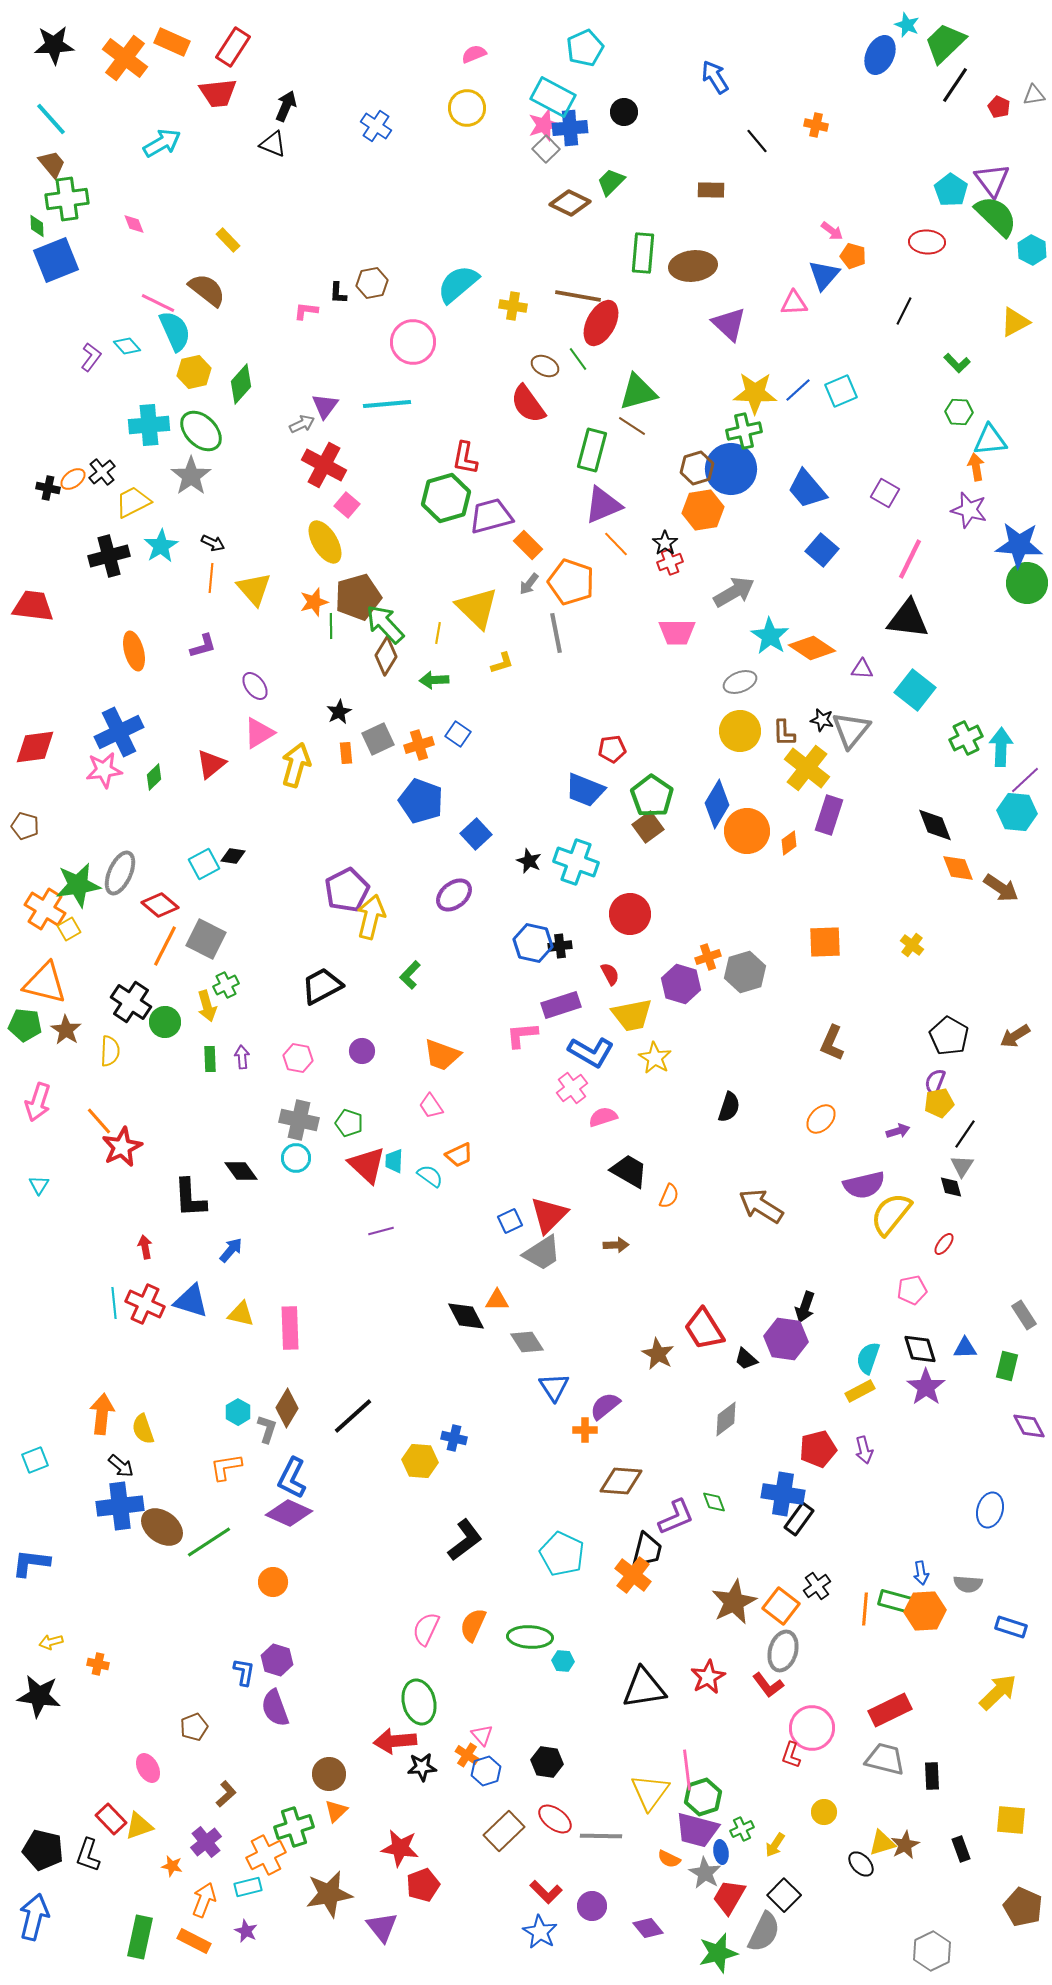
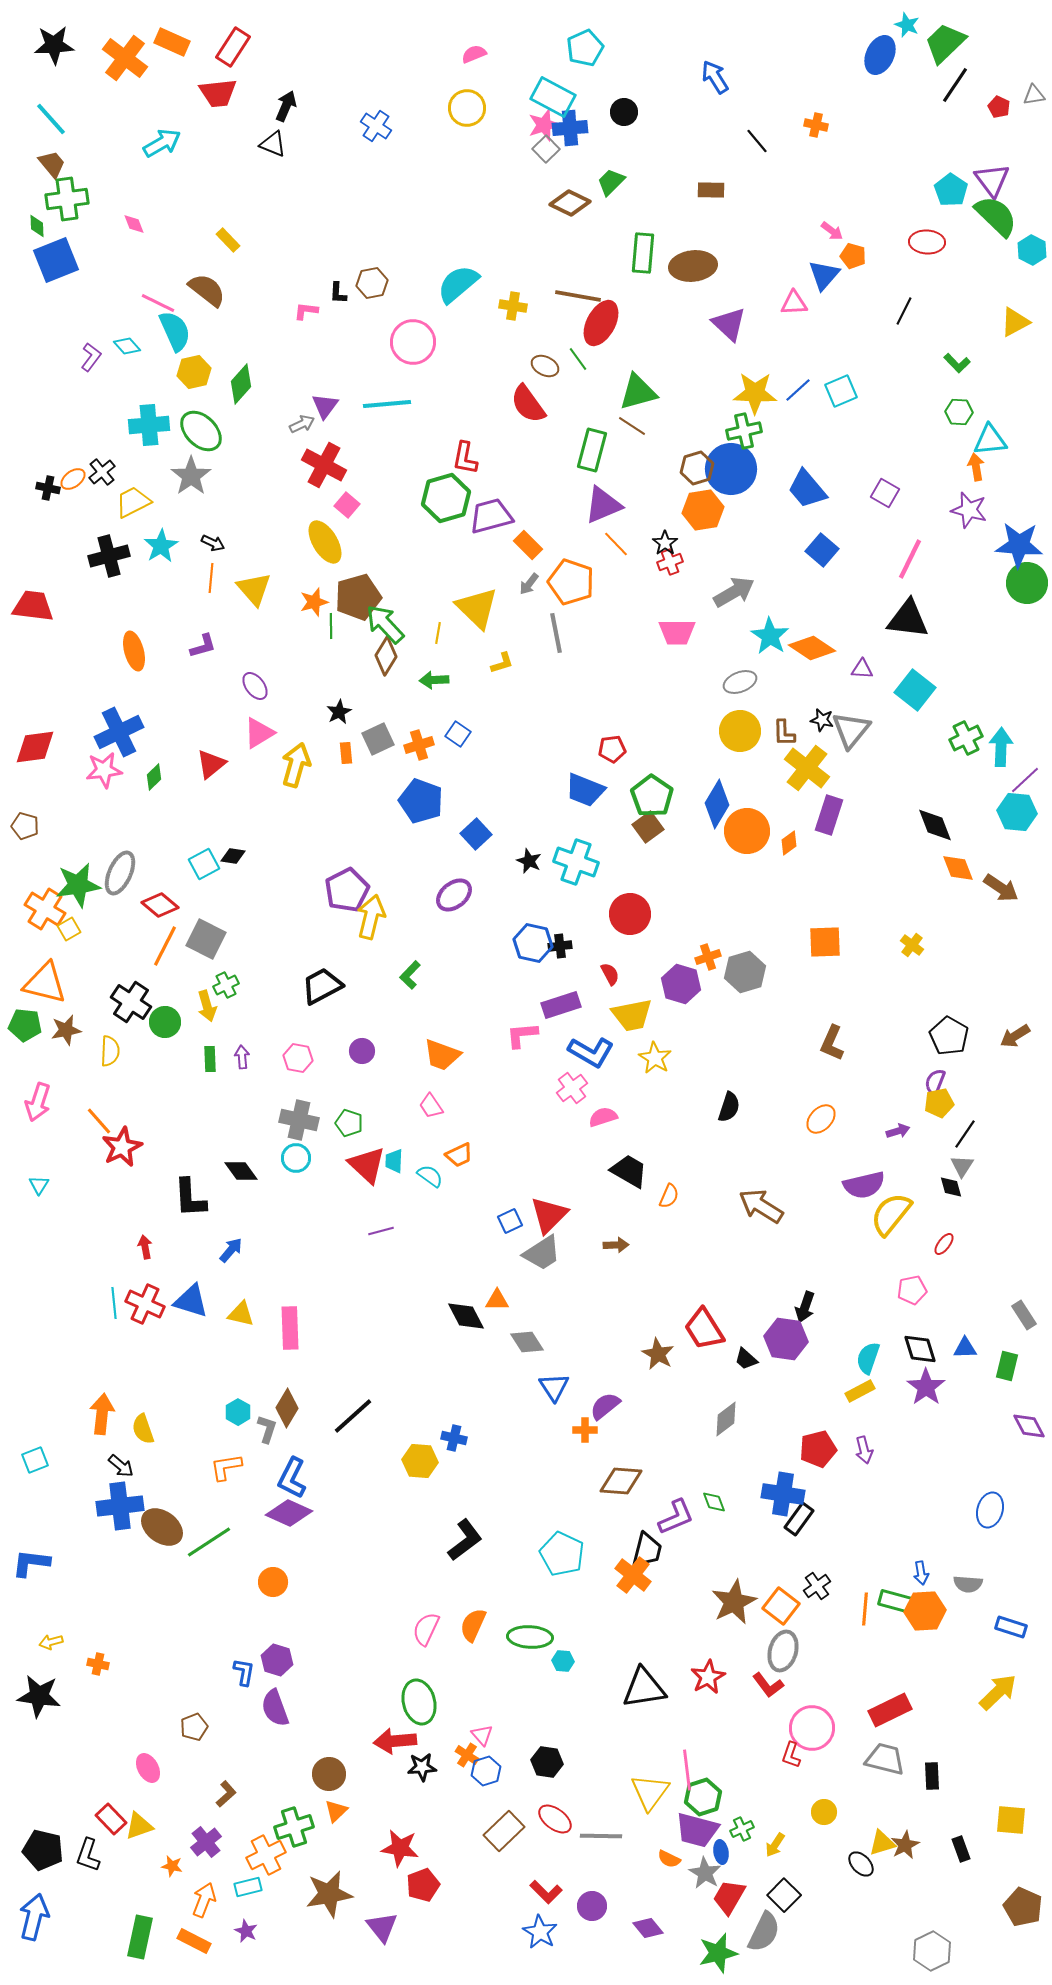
brown star at (66, 1030): rotated 28 degrees clockwise
